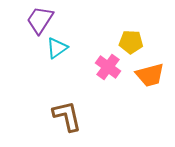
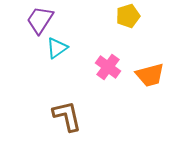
yellow pentagon: moved 3 px left, 26 px up; rotated 20 degrees counterclockwise
